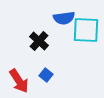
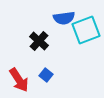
cyan square: rotated 24 degrees counterclockwise
red arrow: moved 1 px up
